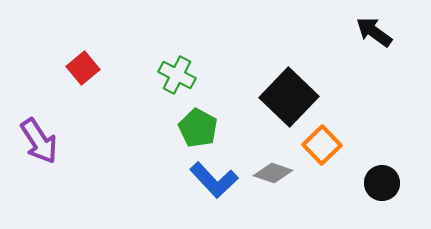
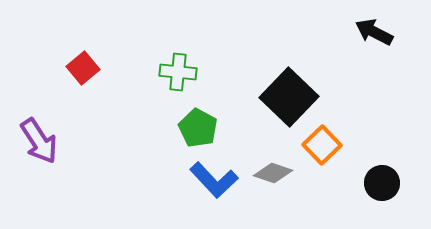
black arrow: rotated 9 degrees counterclockwise
green cross: moved 1 px right, 3 px up; rotated 21 degrees counterclockwise
